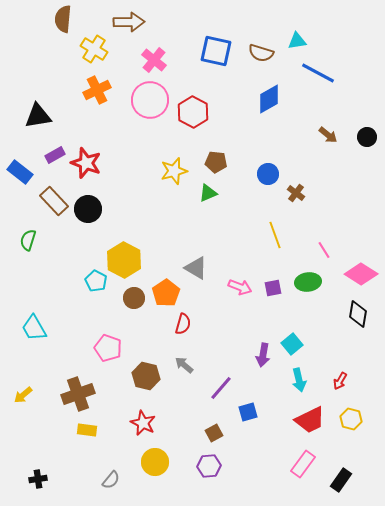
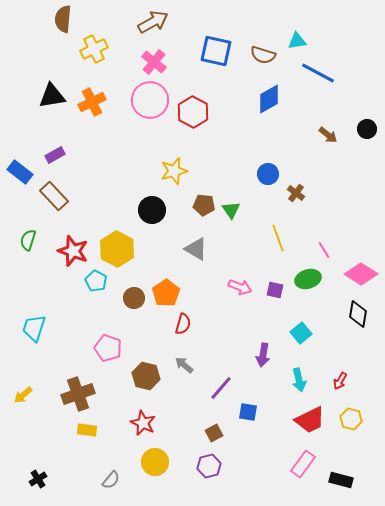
brown arrow at (129, 22): moved 24 px right; rotated 28 degrees counterclockwise
yellow cross at (94, 49): rotated 32 degrees clockwise
brown semicircle at (261, 53): moved 2 px right, 2 px down
pink cross at (154, 60): moved 2 px down
orange cross at (97, 90): moved 5 px left, 12 px down
black triangle at (38, 116): moved 14 px right, 20 px up
black circle at (367, 137): moved 8 px up
brown pentagon at (216, 162): moved 12 px left, 43 px down
red star at (86, 163): moved 13 px left, 88 px down
green triangle at (208, 193): moved 23 px right, 17 px down; rotated 42 degrees counterclockwise
brown rectangle at (54, 201): moved 5 px up
black circle at (88, 209): moved 64 px right, 1 px down
yellow line at (275, 235): moved 3 px right, 3 px down
yellow hexagon at (124, 260): moved 7 px left, 11 px up
gray triangle at (196, 268): moved 19 px up
green ellipse at (308, 282): moved 3 px up; rotated 10 degrees counterclockwise
purple square at (273, 288): moved 2 px right, 2 px down; rotated 24 degrees clockwise
cyan trapezoid at (34, 328): rotated 48 degrees clockwise
cyan square at (292, 344): moved 9 px right, 11 px up
blue square at (248, 412): rotated 24 degrees clockwise
purple hexagon at (209, 466): rotated 10 degrees counterclockwise
black cross at (38, 479): rotated 24 degrees counterclockwise
black rectangle at (341, 480): rotated 70 degrees clockwise
